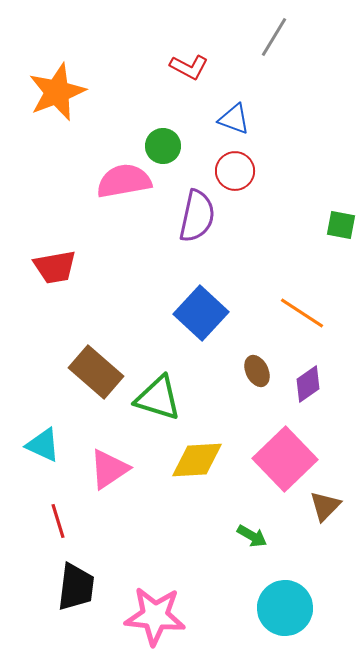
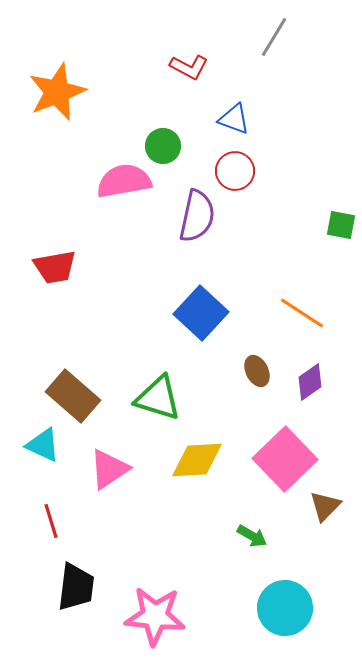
brown rectangle: moved 23 px left, 24 px down
purple diamond: moved 2 px right, 2 px up
red line: moved 7 px left
